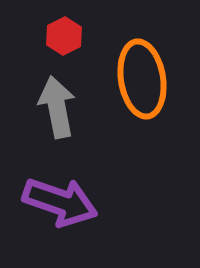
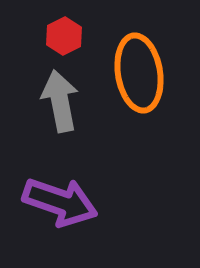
orange ellipse: moved 3 px left, 6 px up
gray arrow: moved 3 px right, 6 px up
